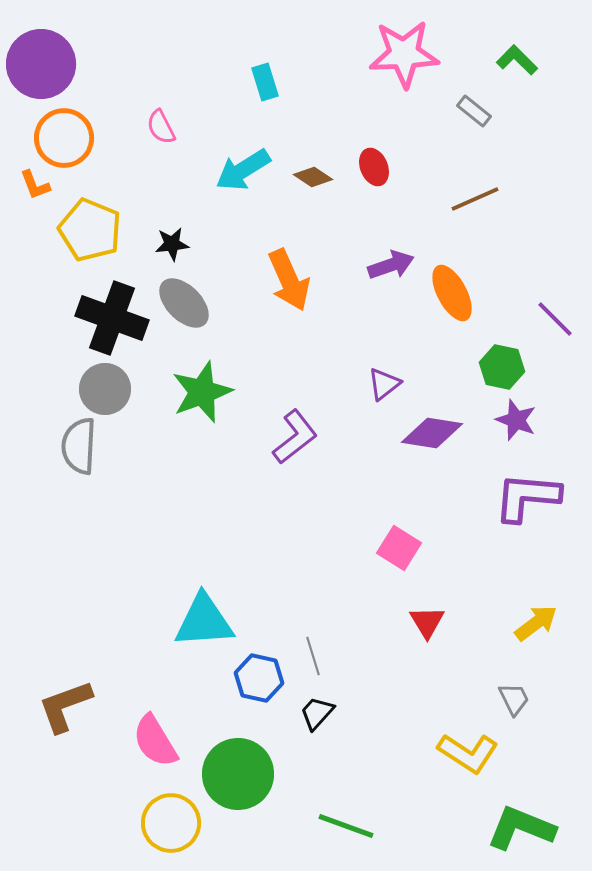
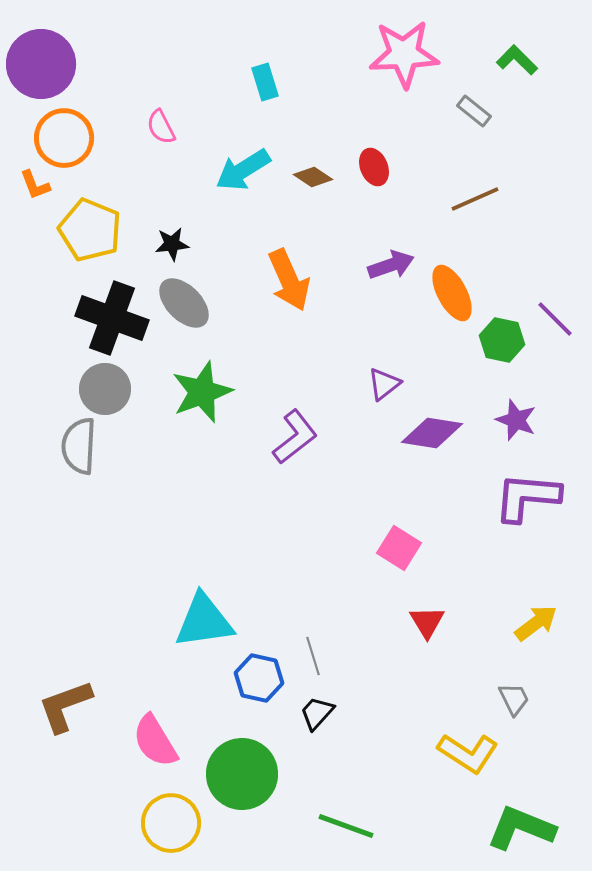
green hexagon at (502, 367): moved 27 px up
cyan triangle at (204, 621): rotated 4 degrees counterclockwise
green circle at (238, 774): moved 4 px right
